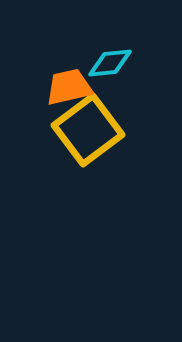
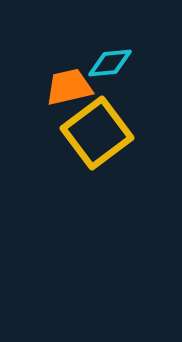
yellow square: moved 9 px right, 3 px down
